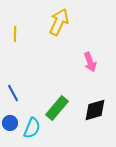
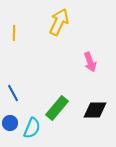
yellow line: moved 1 px left, 1 px up
black diamond: rotated 15 degrees clockwise
